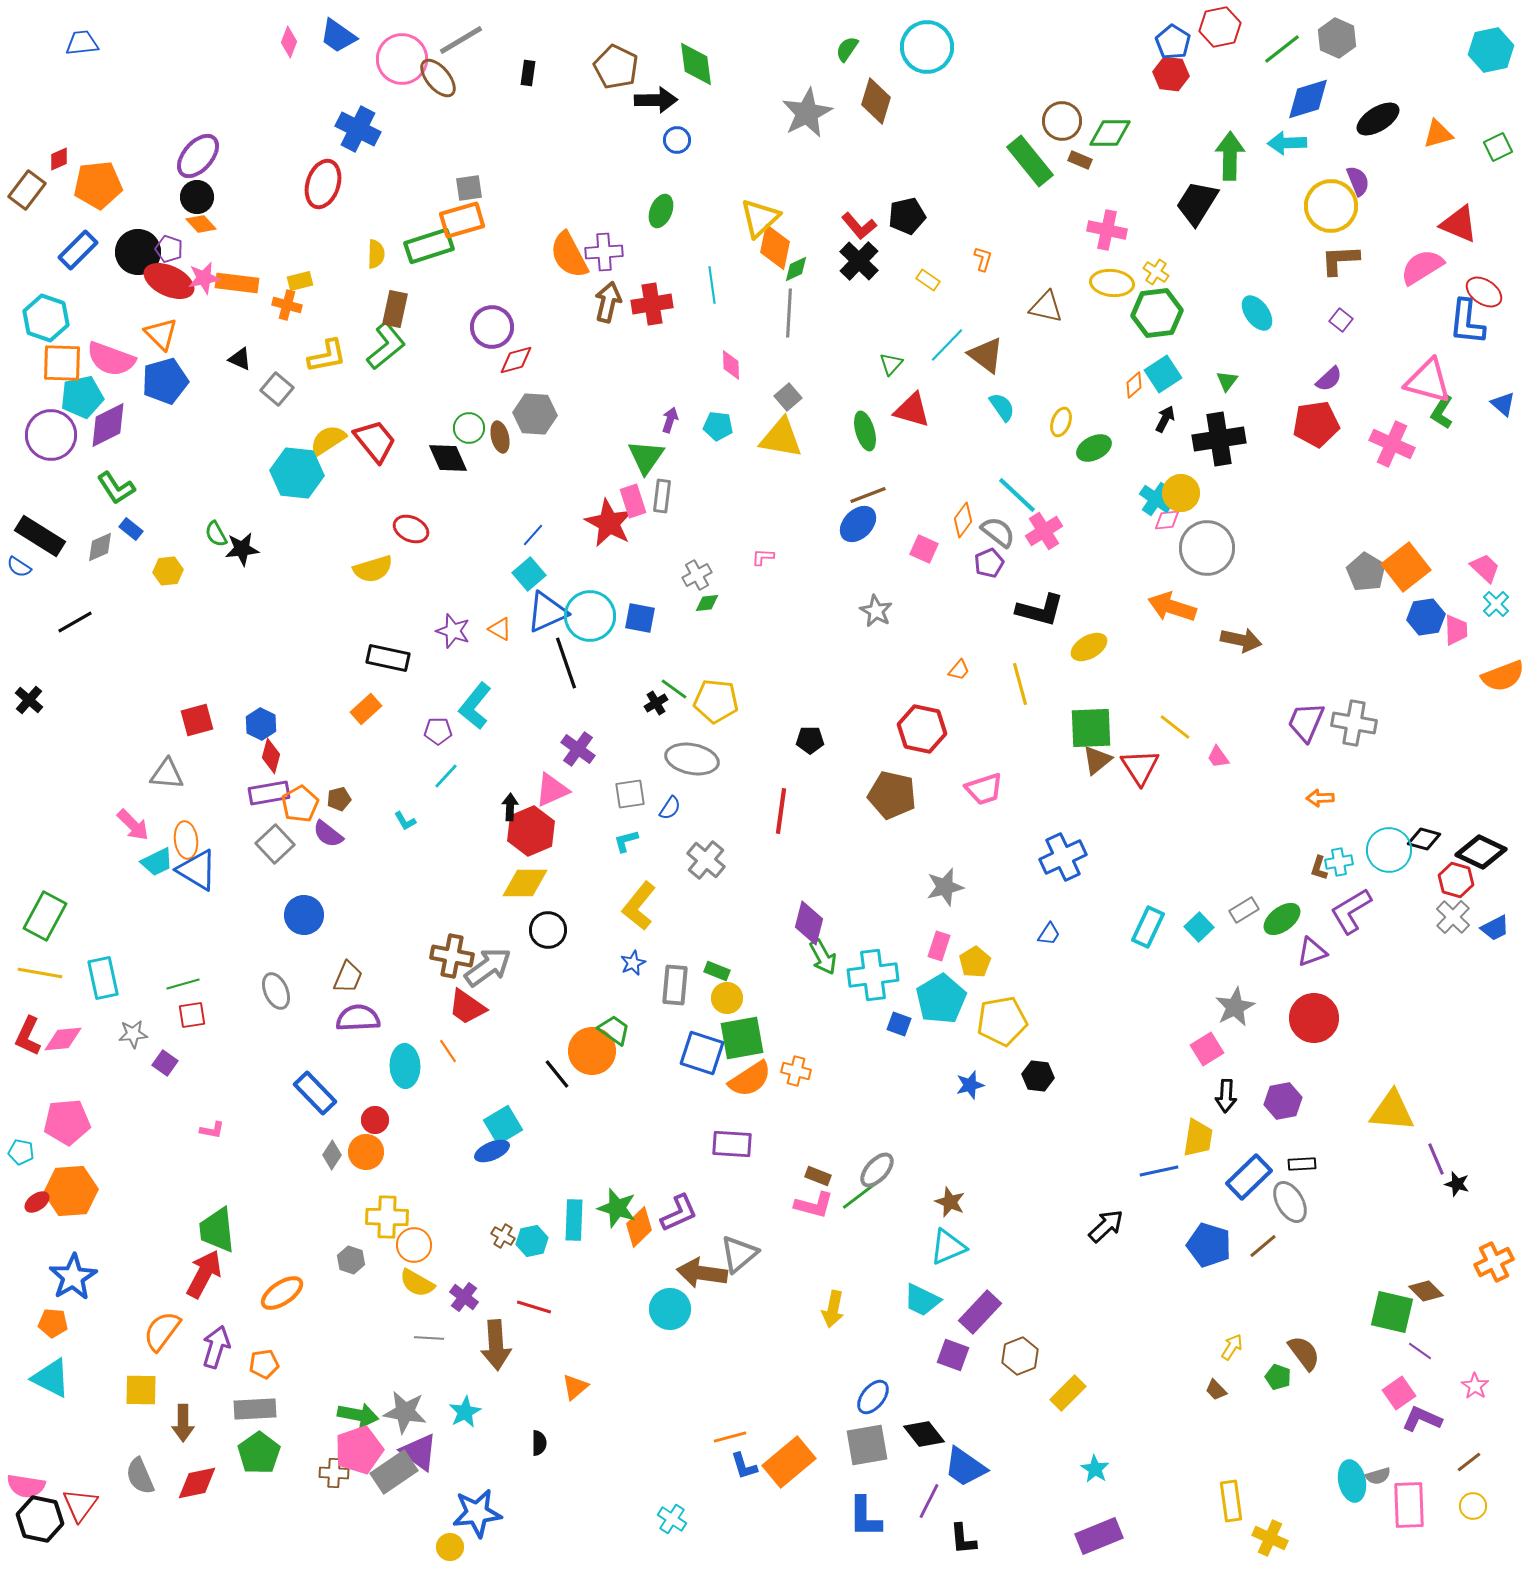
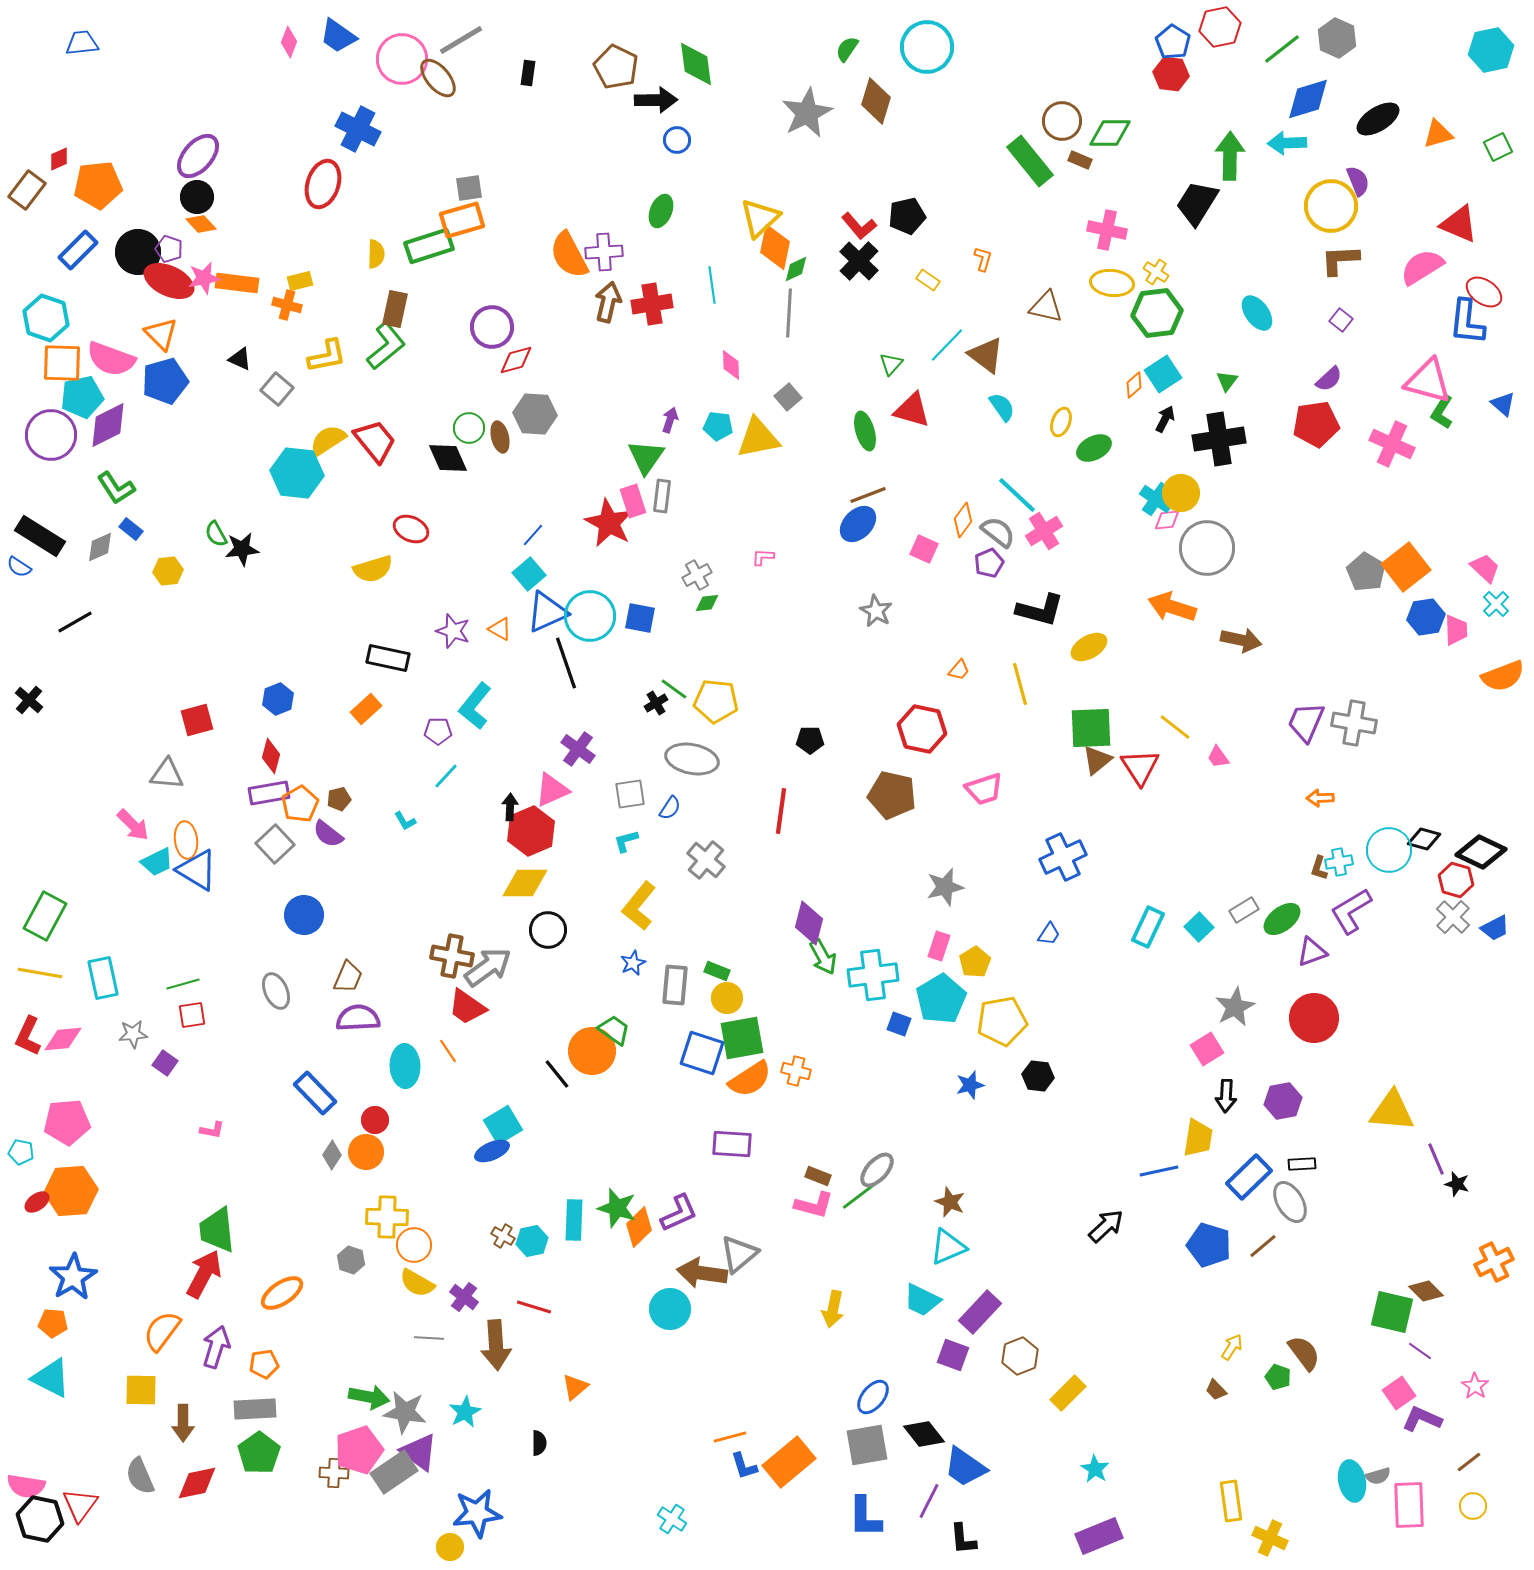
yellow triangle at (781, 438): moved 23 px left; rotated 21 degrees counterclockwise
blue hexagon at (261, 724): moved 17 px right, 25 px up; rotated 12 degrees clockwise
green arrow at (358, 1415): moved 11 px right, 18 px up
